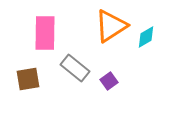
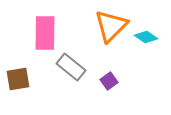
orange triangle: rotated 12 degrees counterclockwise
cyan diamond: rotated 65 degrees clockwise
gray rectangle: moved 4 px left, 1 px up
brown square: moved 10 px left
